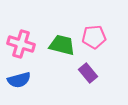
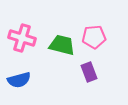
pink cross: moved 1 px right, 6 px up
purple rectangle: moved 1 px right, 1 px up; rotated 18 degrees clockwise
